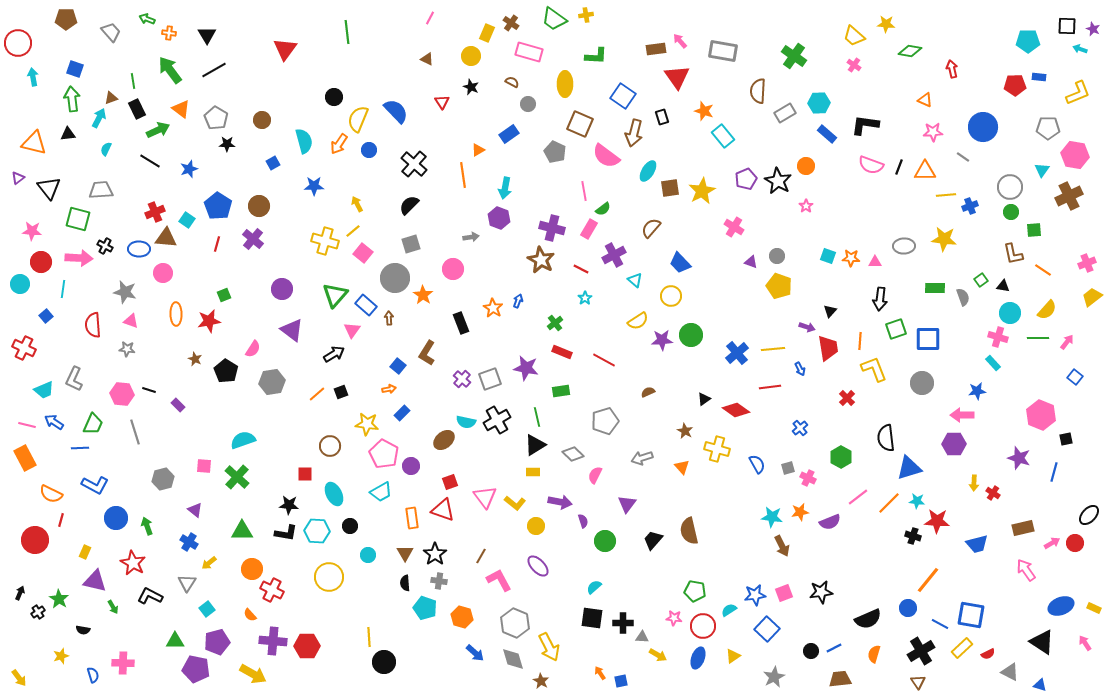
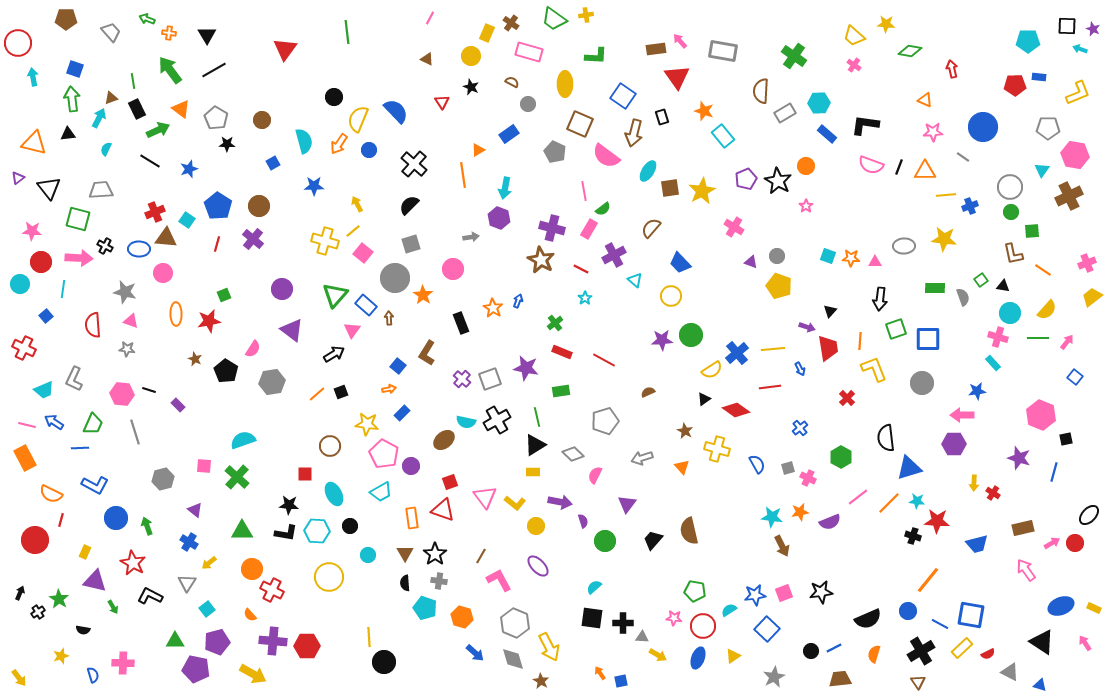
brown semicircle at (758, 91): moved 3 px right
green square at (1034, 230): moved 2 px left, 1 px down
yellow semicircle at (638, 321): moved 74 px right, 49 px down
blue circle at (908, 608): moved 3 px down
